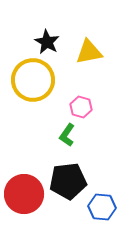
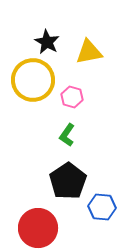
pink hexagon: moved 9 px left, 10 px up
black pentagon: rotated 27 degrees counterclockwise
red circle: moved 14 px right, 34 px down
